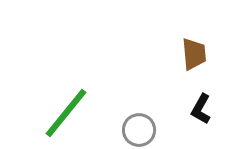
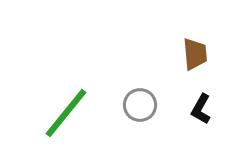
brown trapezoid: moved 1 px right
gray circle: moved 1 px right, 25 px up
